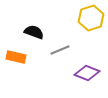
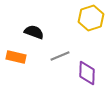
gray line: moved 6 px down
purple diamond: rotated 70 degrees clockwise
